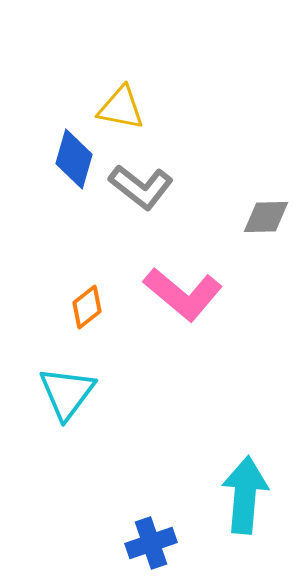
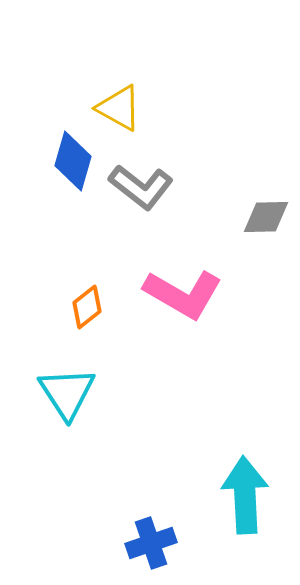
yellow triangle: moved 2 px left; rotated 18 degrees clockwise
blue diamond: moved 1 px left, 2 px down
pink L-shape: rotated 10 degrees counterclockwise
cyan triangle: rotated 10 degrees counterclockwise
cyan arrow: rotated 8 degrees counterclockwise
